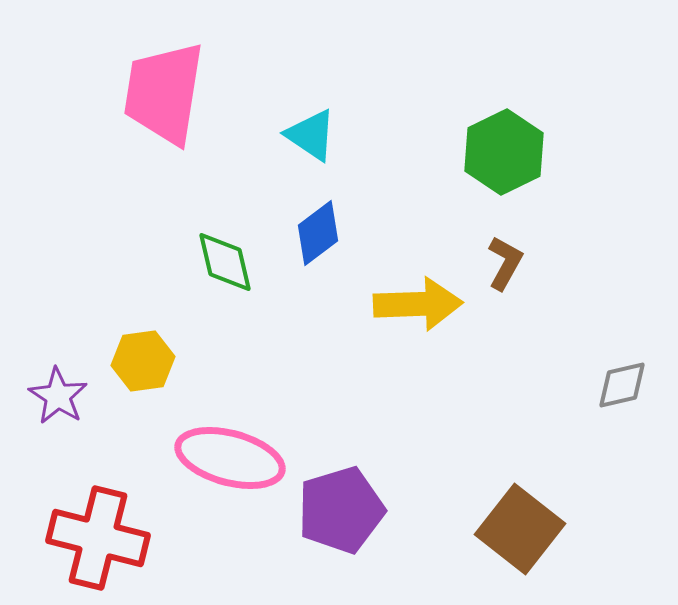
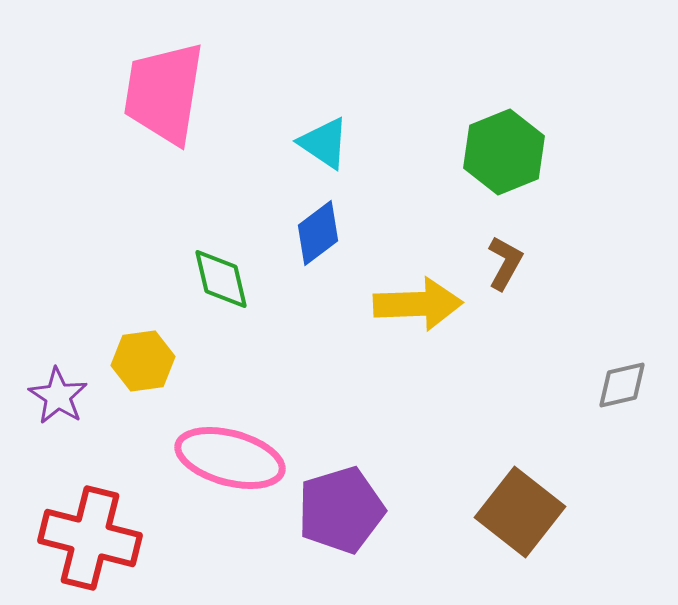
cyan triangle: moved 13 px right, 8 px down
green hexagon: rotated 4 degrees clockwise
green diamond: moved 4 px left, 17 px down
brown square: moved 17 px up
red cross: moved 8 px left
